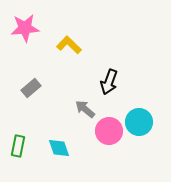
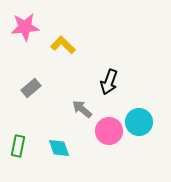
pink star: moved 1 px up
yellow L-shape: moved 6 px left
gray arrow: moved 3 px left
